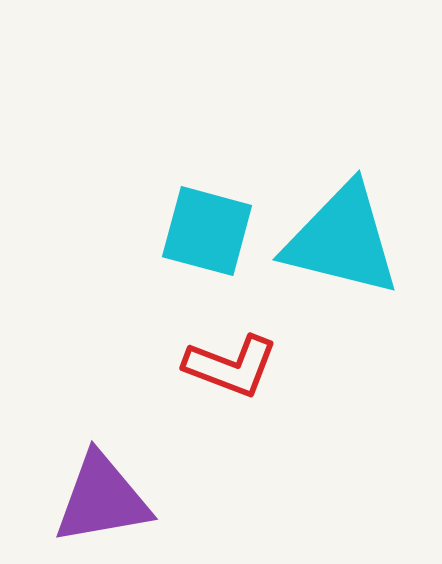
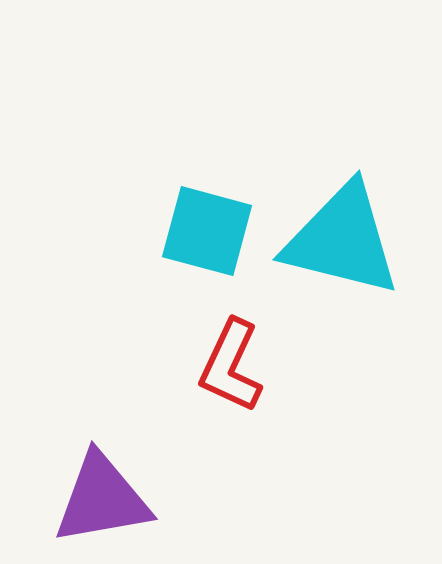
red L-shape: rotated 94 degrees clockwise
